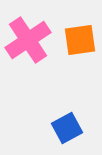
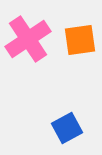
pink cross: moved 1 px up
